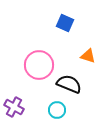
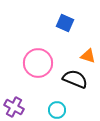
pink circle: moved 1 px left, 2 px up
black semicircle: moved 6 px right, 5 px up
